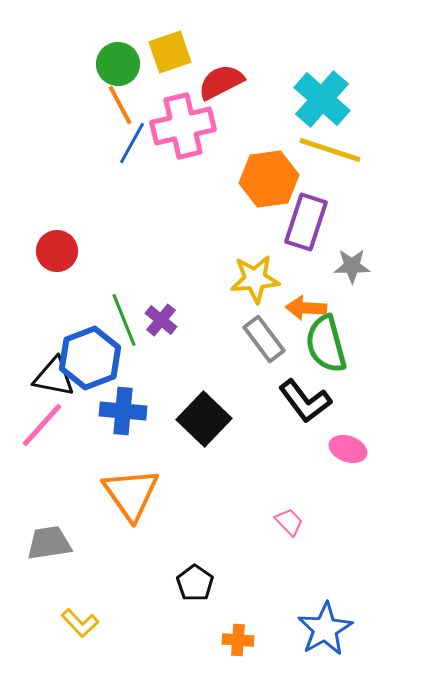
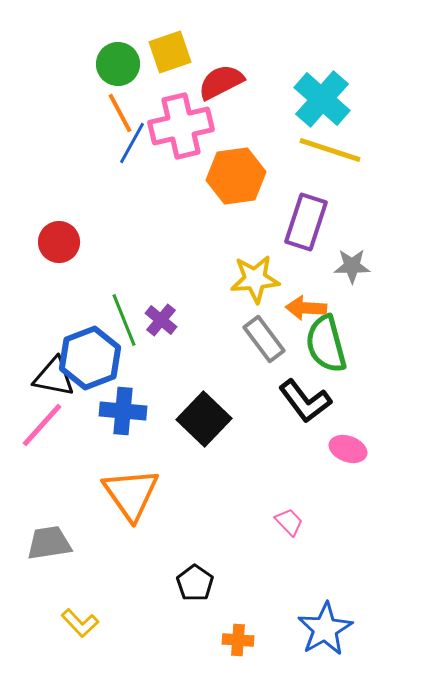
orange line: moved 8 px down
pink cross: moved 2 px left
orange hexagon: moved 33 px left, 3 px up
red circle: moved 2 px right, 9 px up
